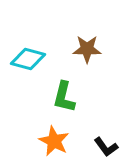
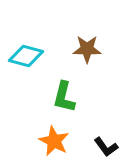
cyan diamond: moved 2 px left, 3 px up
